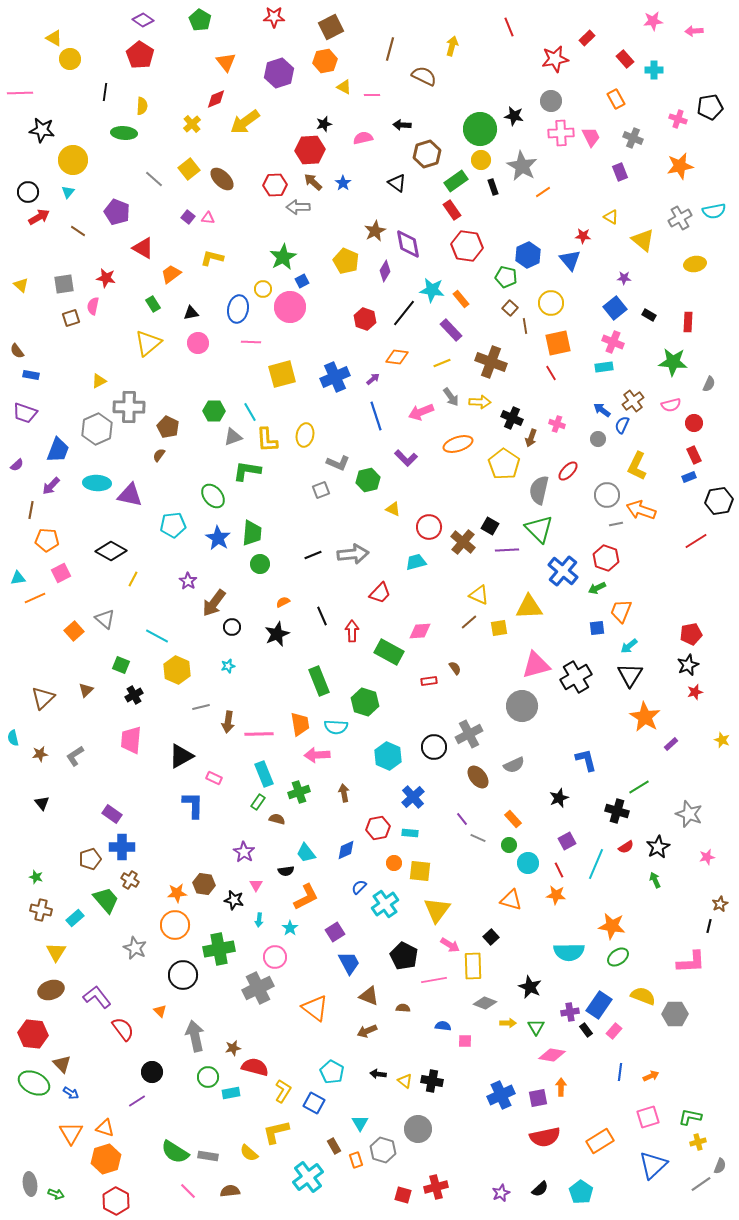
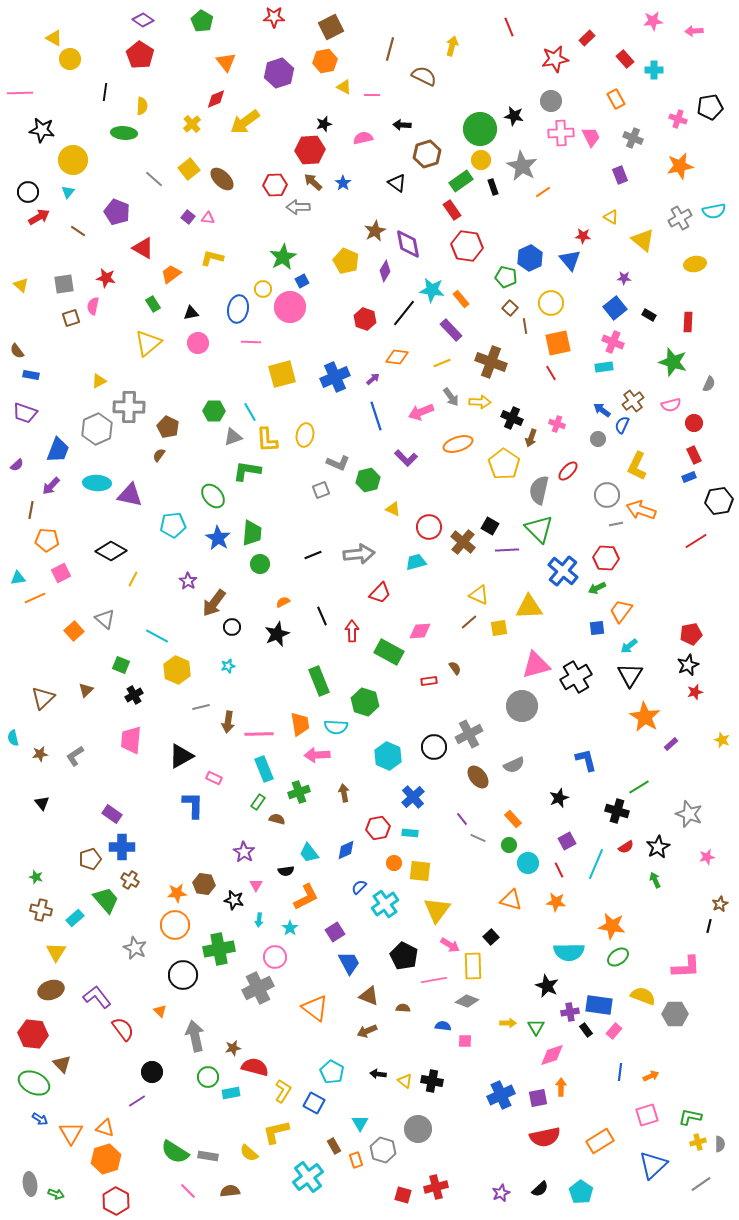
green pentagon at (200, 20): moved 2 px right, 1 px down
purple rectangle at (620, 172): moved 3 px down
green rectangle at (456, 181): moved 5 px right
blue hexagon at (528, 255): moved 2 px right, 3 px down
green star at (673, 362): rotated 12 degrees clockwise
gray arrow at (353, 554): moved 6 px right
red hexagon at (606, 558): rotated 15 degrees counterclockwise
orange trapezoid at (621, 611): rotated 15 degrees clockwise
cyan rectangle at (264, 774): moved 5 px up
cyan trapezoid at (306, 853): moved 3 px right
orange star at (556, 895): moved 7 px down
pink L-shape at (691, 962): moved 5 px left, 5 px down
black star at (530, 987): moved 17 px right, 1 px up
gray diamond at (485, 1003): moved 18 px left, 2 px up
blue rectangle at (599, 1005): rotated 64 degrees clockwise
pink diamond at (552, 1055): rotated 28 degrees counterclockwise
blue arrow at (71, 1093): moved 31 px left, 26 px down
pink square at (648, 1117): moved 1 px left, 2 px up
gray semicircle at (720, 1166): moved 22 px up; rotated 21 degrees counterclockwise
